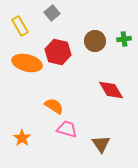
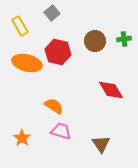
pink trapezoid: moved 6 px left, 2 px down
